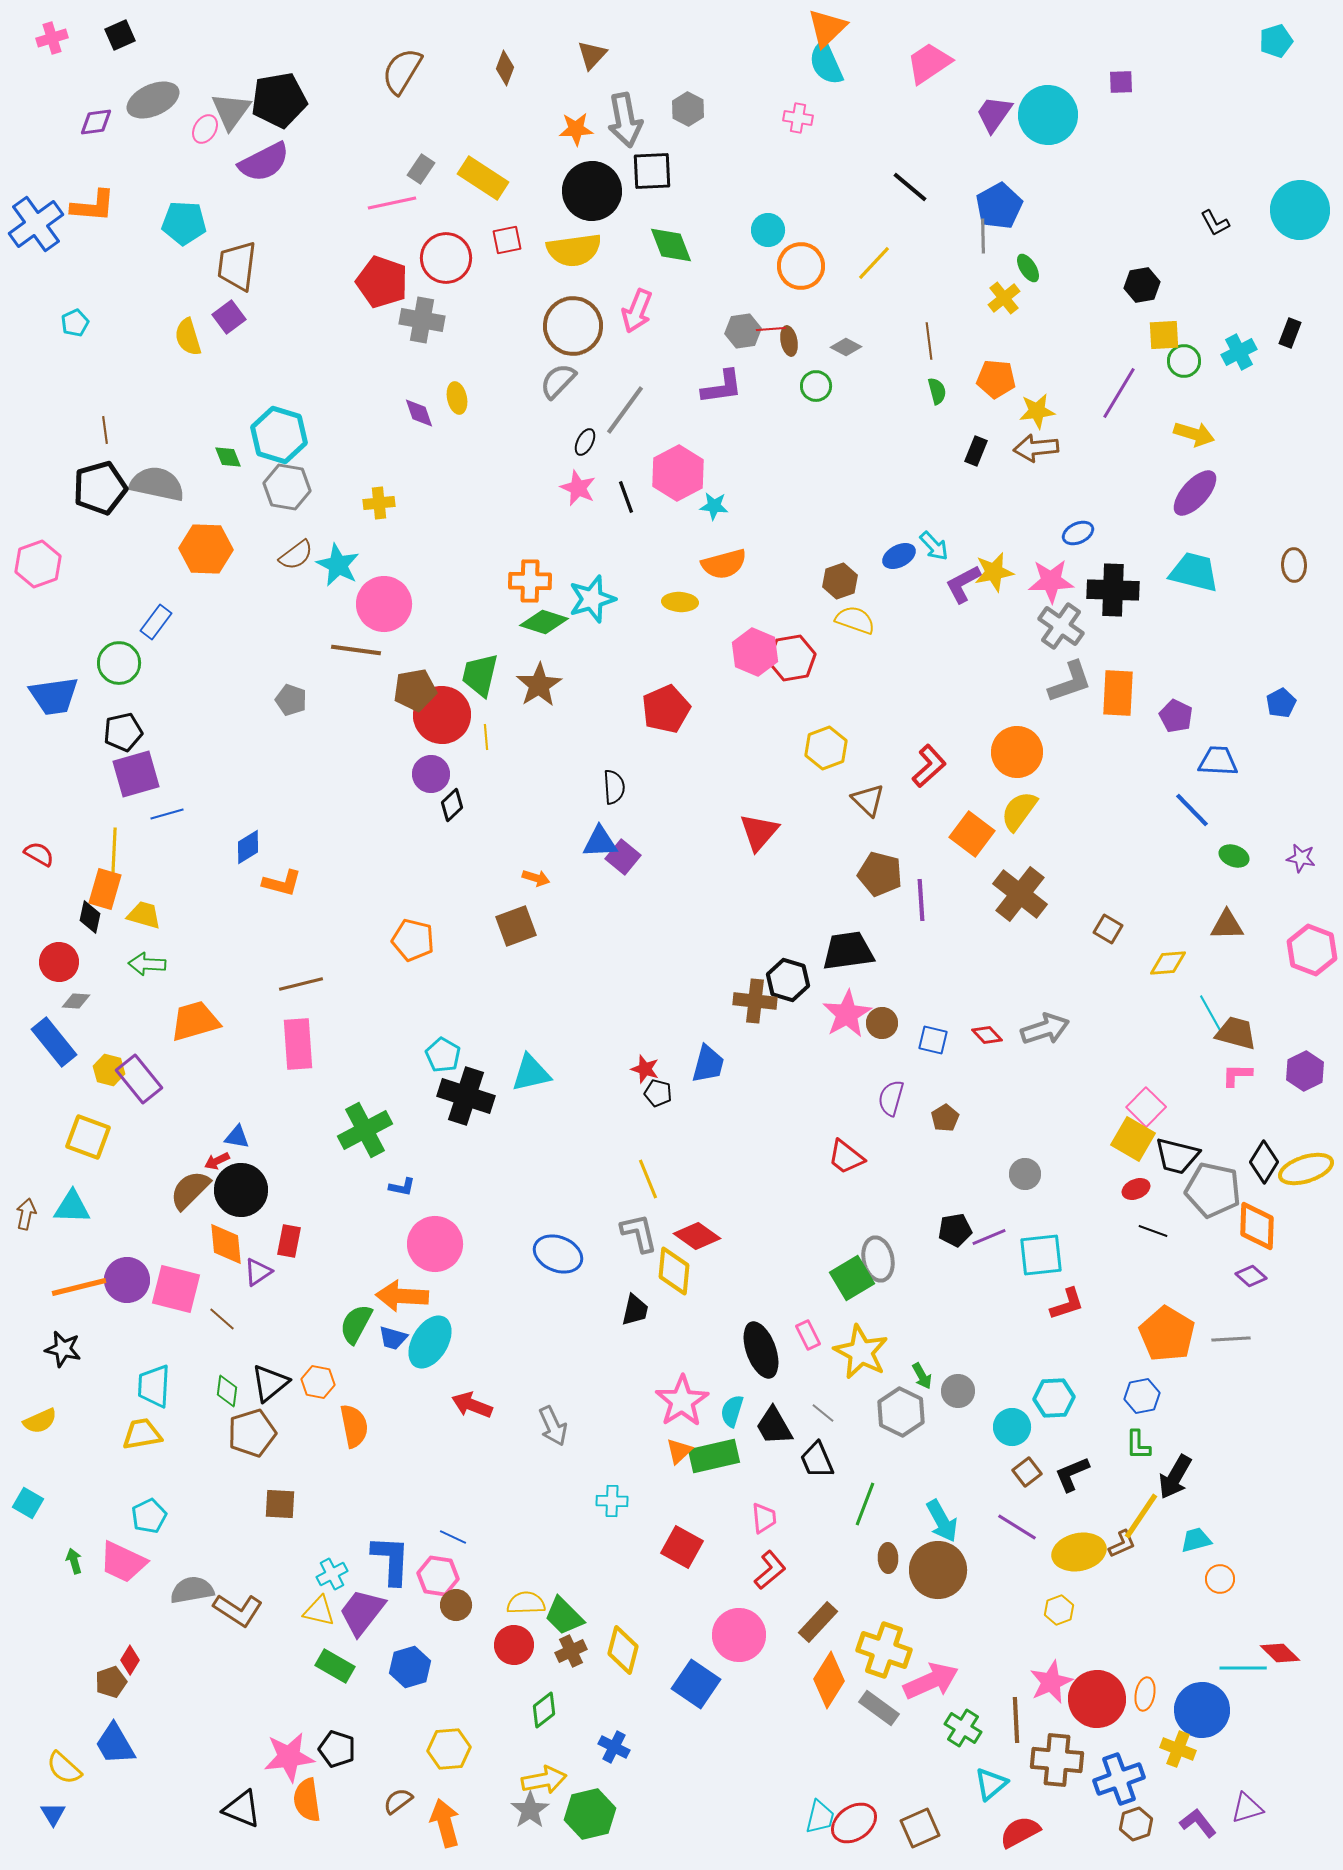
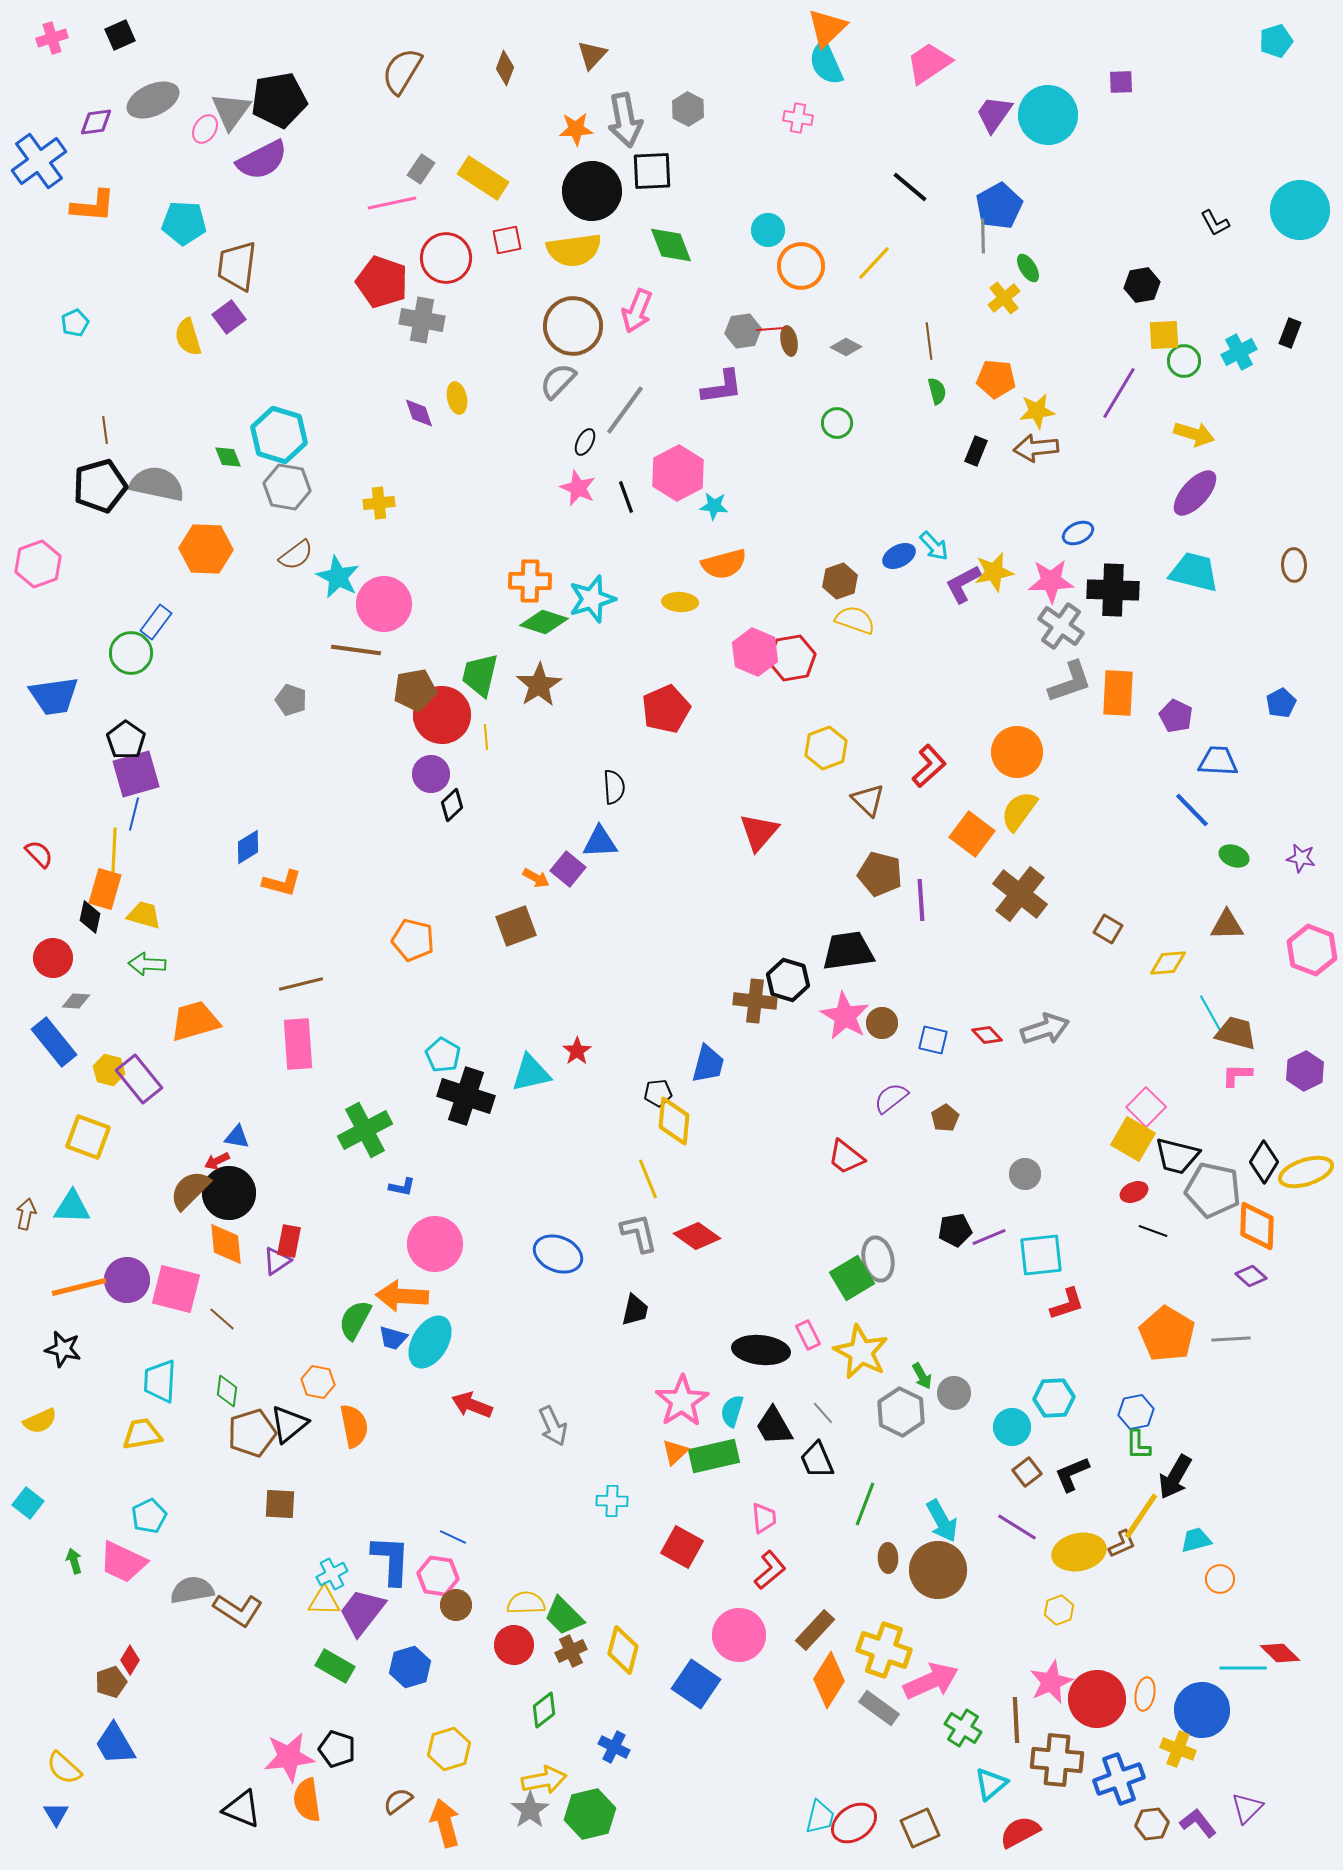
purple semicircle at (264, 162): moved 2 px left, 2 px up
blue cross at (36, 224): moved 3 px right, 63 px up
green circle at (816, 386): moved 21 px right, 37 px down
black pentagon at (100, 488): moved 2 px up
cyan star at (338, 565): moved 12 px down
green circle at (119, 663): moved 12 px right, 10 px up
black pentagon at (123, 732): moved 3 px right, 8 px down; rotated 24 degrees counterclockwise
blue line at (167, 814): moved 33 px left; rotated 60 degrees counterclockwise
red semicircle at (39, 854): rotated 16 degrees clockwise
purple square at (623, 857): moved 55 px left, 12 px down
orange arrow at (536, 878): rotated 12 degrees clockwise
red circle at (59, 962): moved 6 px left, 4 px up
pink star at (847, 1014): moved 2 px left, 2 px down; rotated 12 degrees counterclockwise
red star at (645, 1069): moved 68 px left, 18 px up; rotated 20 degrees clockwise
black pentagon at (658, 1093): rotated 20 degrees counterclockwise
purple semicircle at (891, 1098): rotated 36 degrees clockwise
yellow ellipse at (1306, 1169): moved 3 px down
red ellipse at (1136, 1189): moved 2 px left, 3 px down
black circle at (241, 1190): moved 12 px left, 3 px down
yellow diamond at (674, 1271): moved 150 px up
purple triangle at (258, 1272): moved 19 px right, 11 px up
green semicircle at (356, 1324): moved 1 px left, 4 px up
black ellipse at (761, 1350): rotated 64 degrees counterclockwise
black triangle at (270, 1383): moved 19 px right, 41 px down
cyan trapezoid at (154, 1386): moved 6 px right, 5 px up
gray circle at (958, 1391): moved 4 px left, 2 px down
blue hexagon at (1142, 1396): moved 6 px left, 16 px down
gray line at (823, 1413): rotated 10 degrees clockwise
orange triangle at (679, 1451): moved 4 px left, 1 px down
cyan square at (28, 1503): rotated 8 degrees clockwise
yellow triangle at (319, 1611): moved 5 px right, 10 px up; rotated 12 degrees counterclockwise
brown rectangle at (818, 1622): moved 3 px left, 8 px down
yellow hexagon at (449, 1749): rotated 12 degrees counterclockwise
purple triangle at (1247, 1808): rotated 28 degrees counterclockwise
blue triangle at (53, 1814): moved 3 px right
brown hexagon at (1136, 1824): moved 16 px right; rotated 12 degrees clockwise
